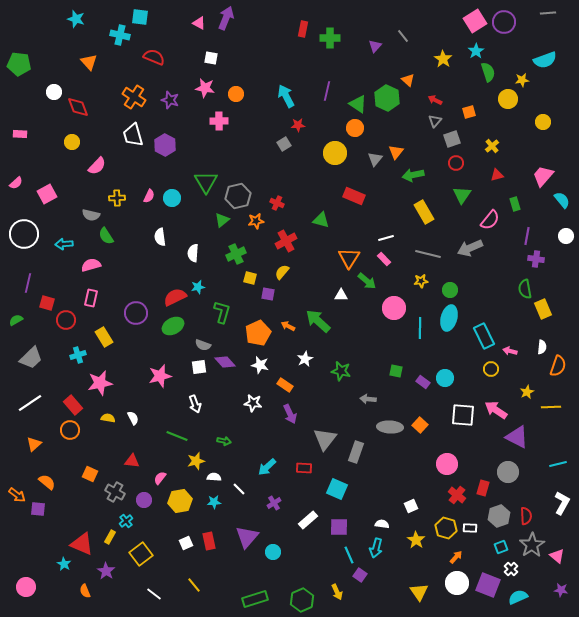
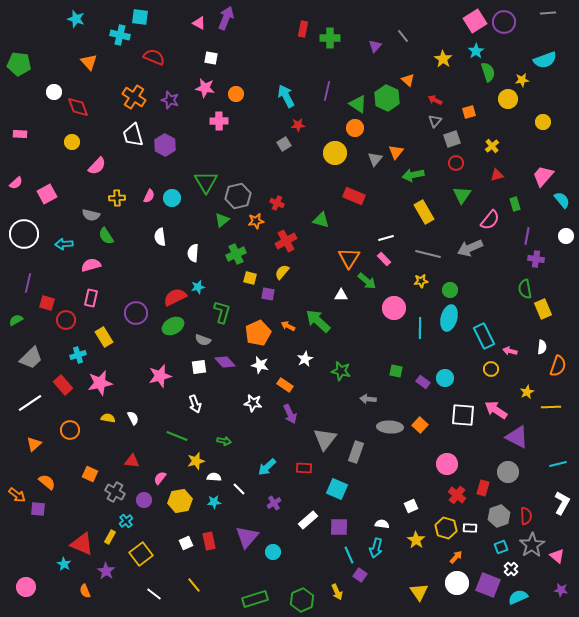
gray semicircle at (203, 345): moved 5 px up
red rectangle at (73, 405): moved 10 px left, 20 px up
